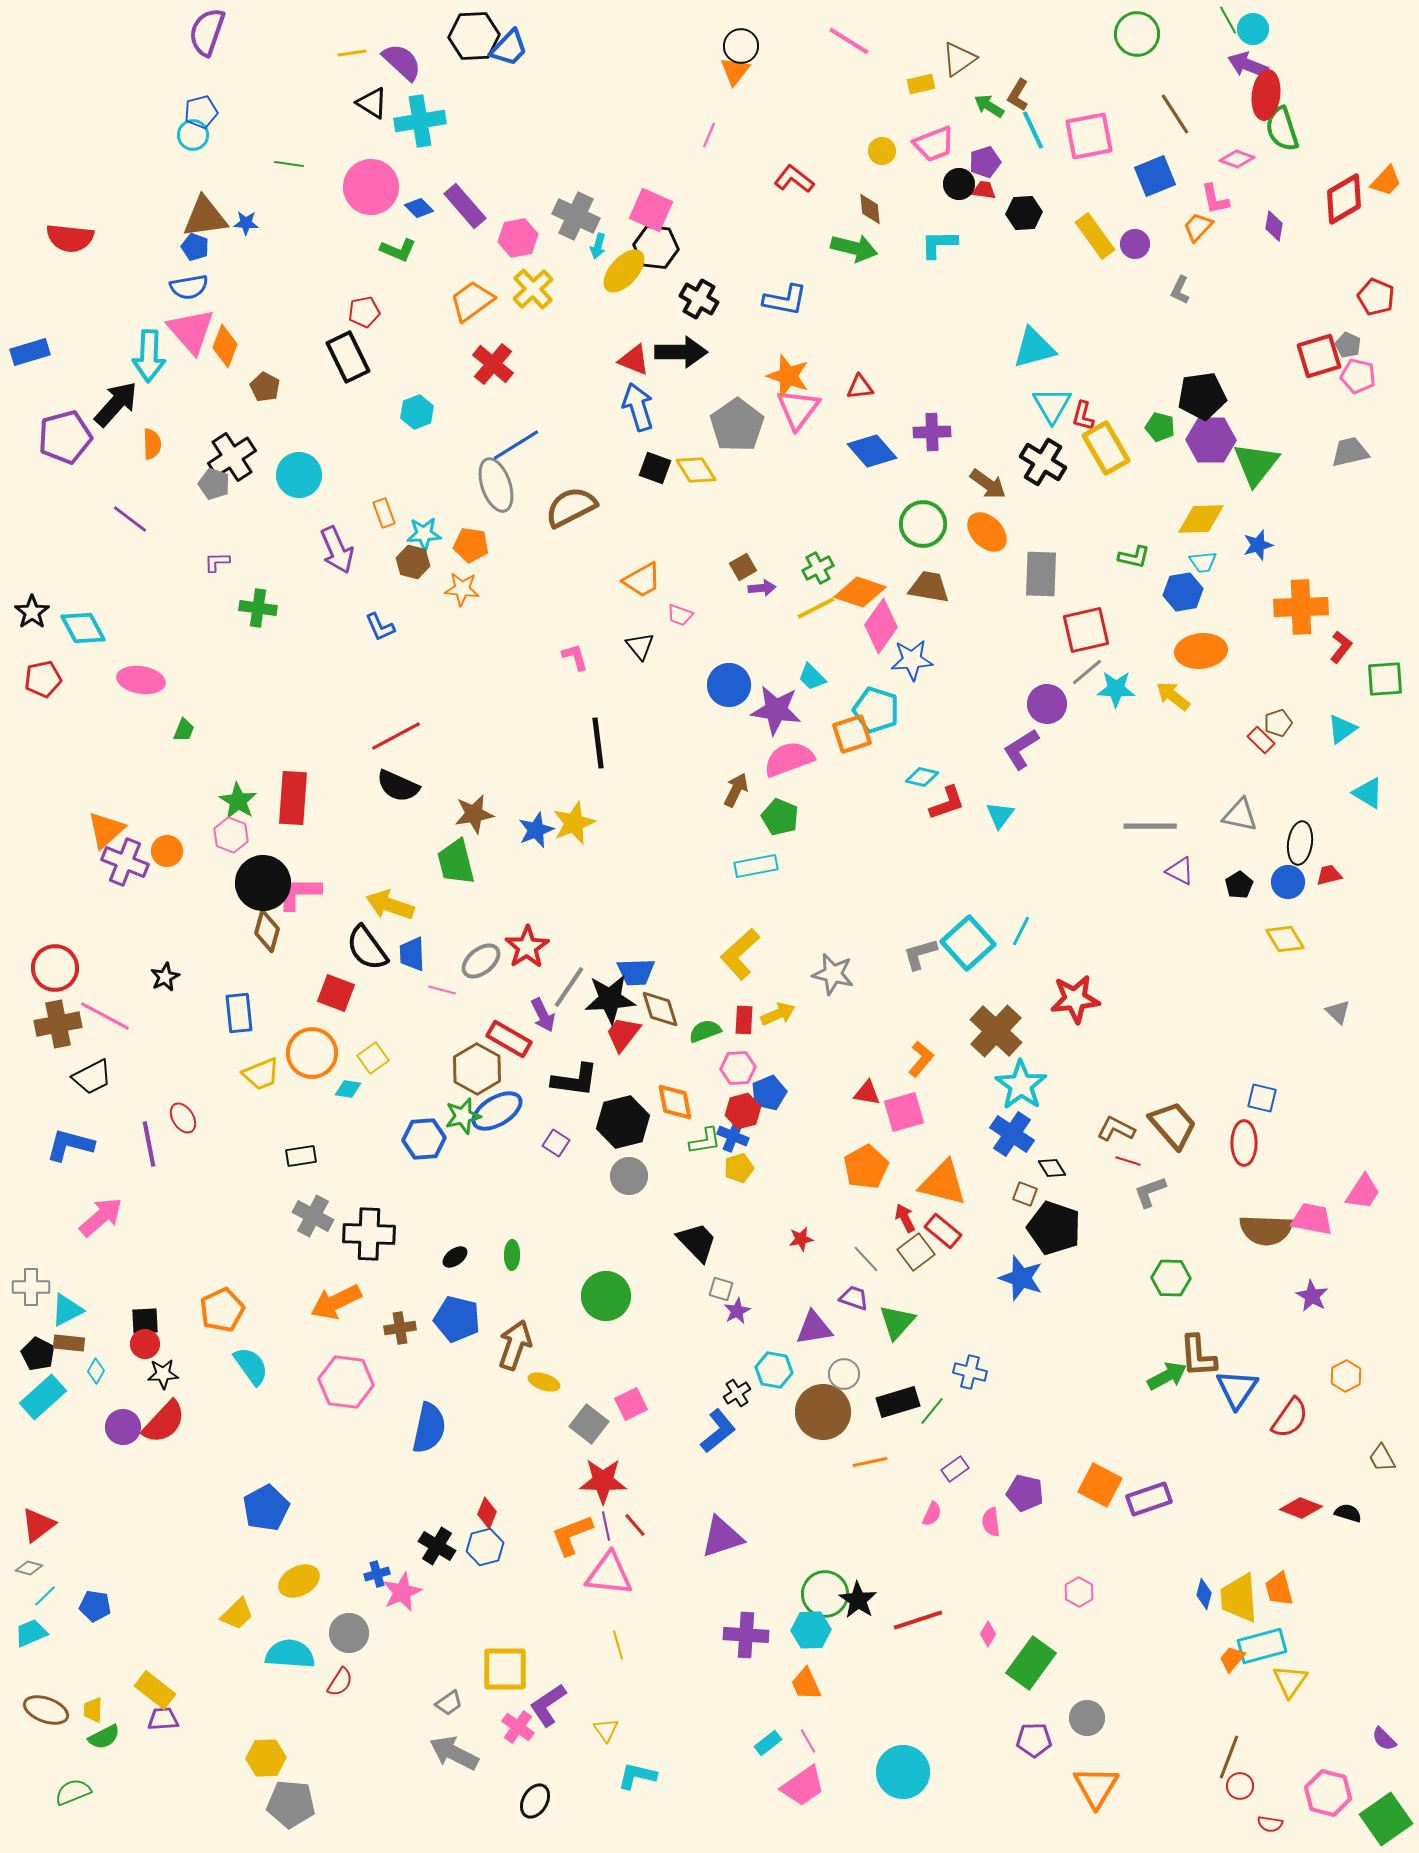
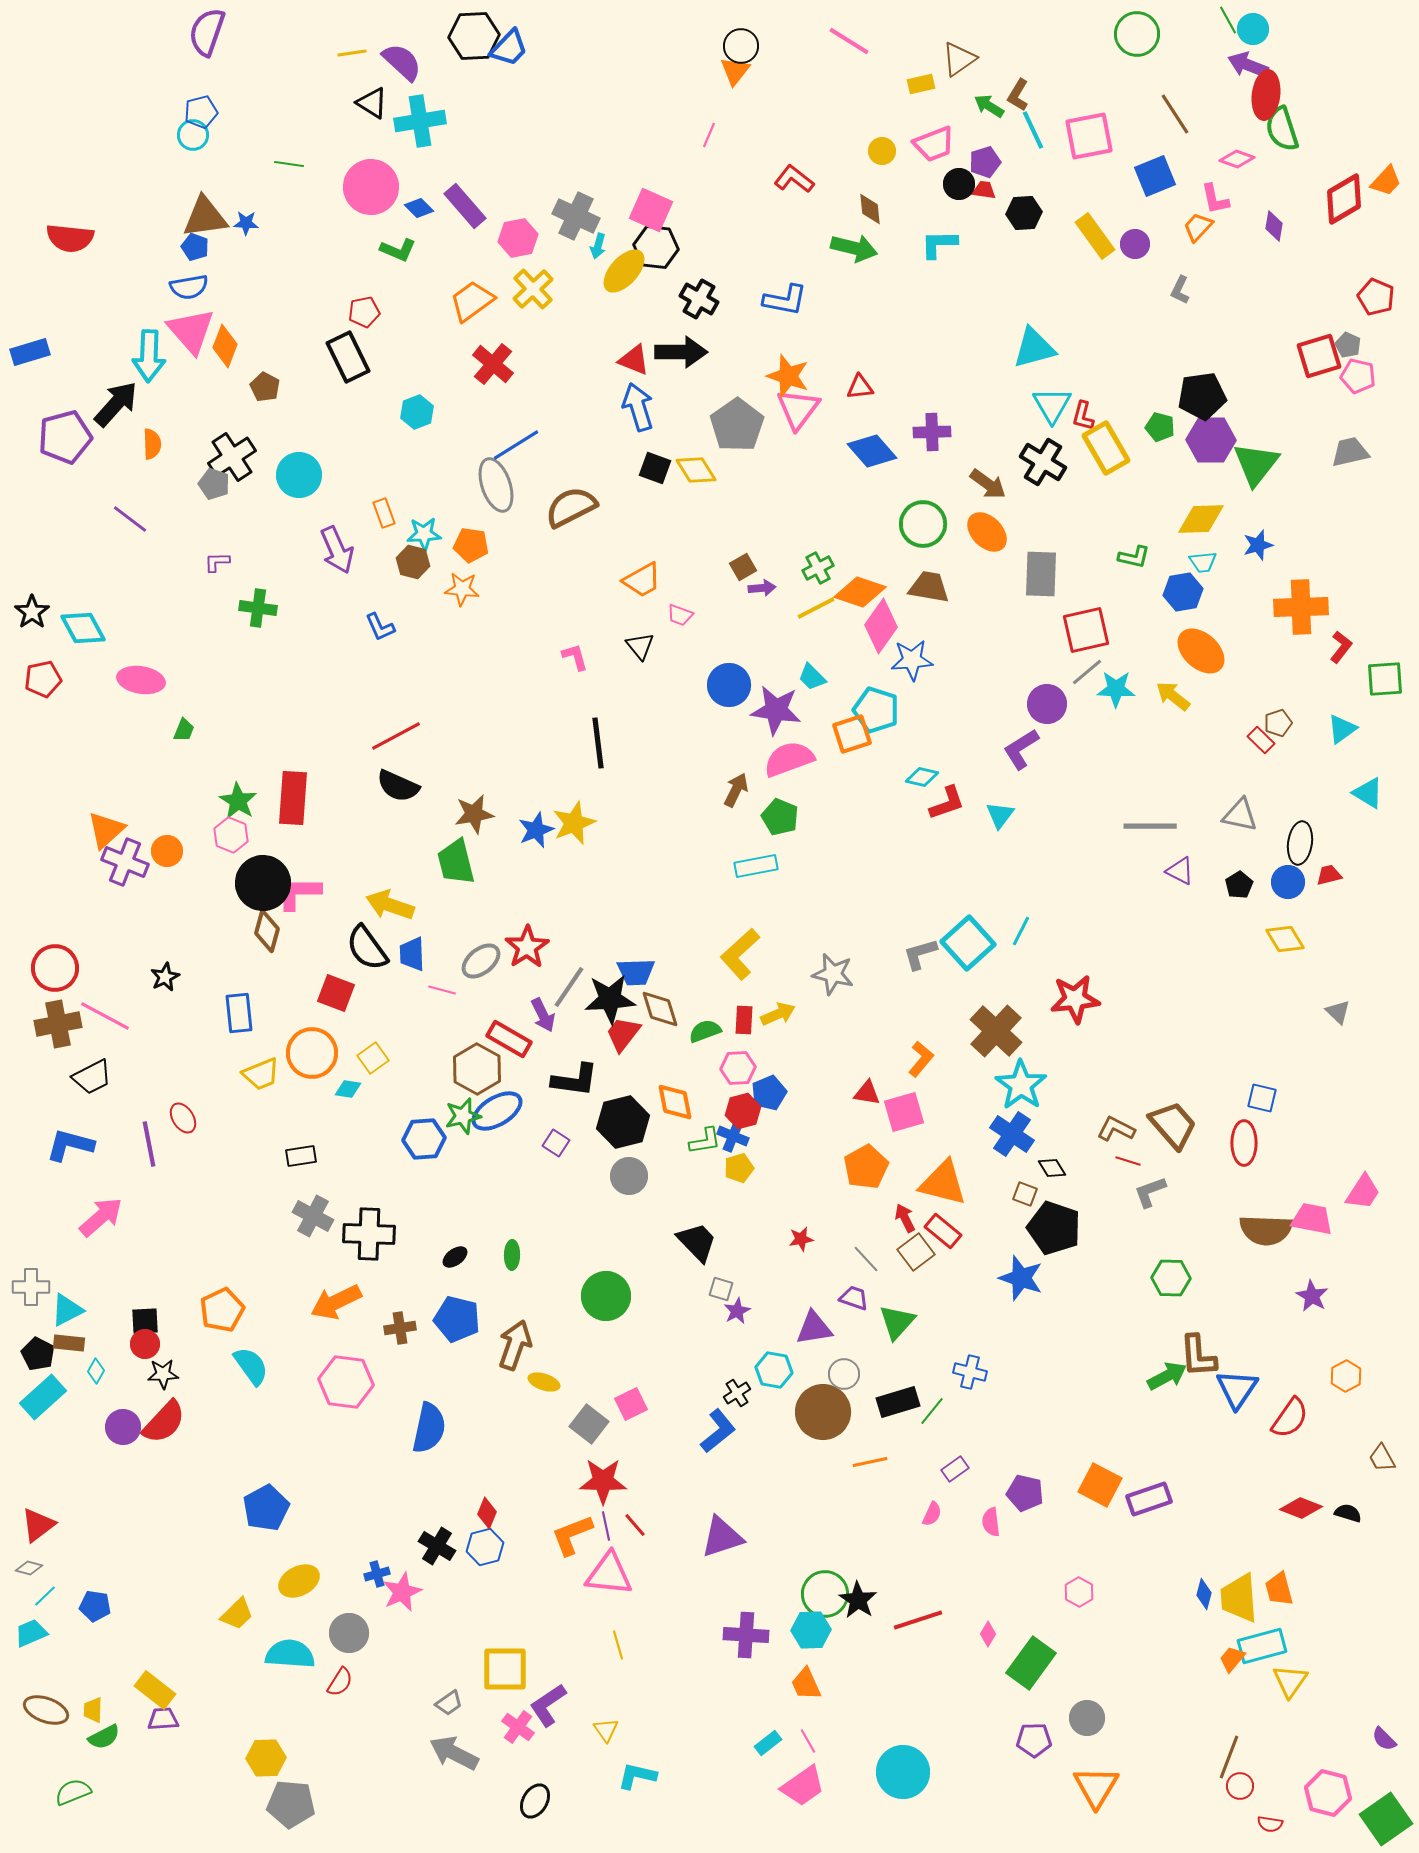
orange ellipse at (1201, 651): rotated 48 degrees clockwise
